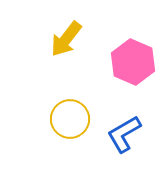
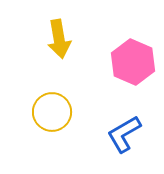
yellow arrow: moved 7 px left; rotated 48 degrees counterclockwise
yellow circle: moved 18 px left, 7 px up
